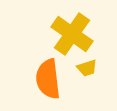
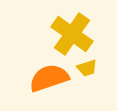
orange semicircle: moved 1 px right, 1 px up; rotated 78 degrees clockwise
